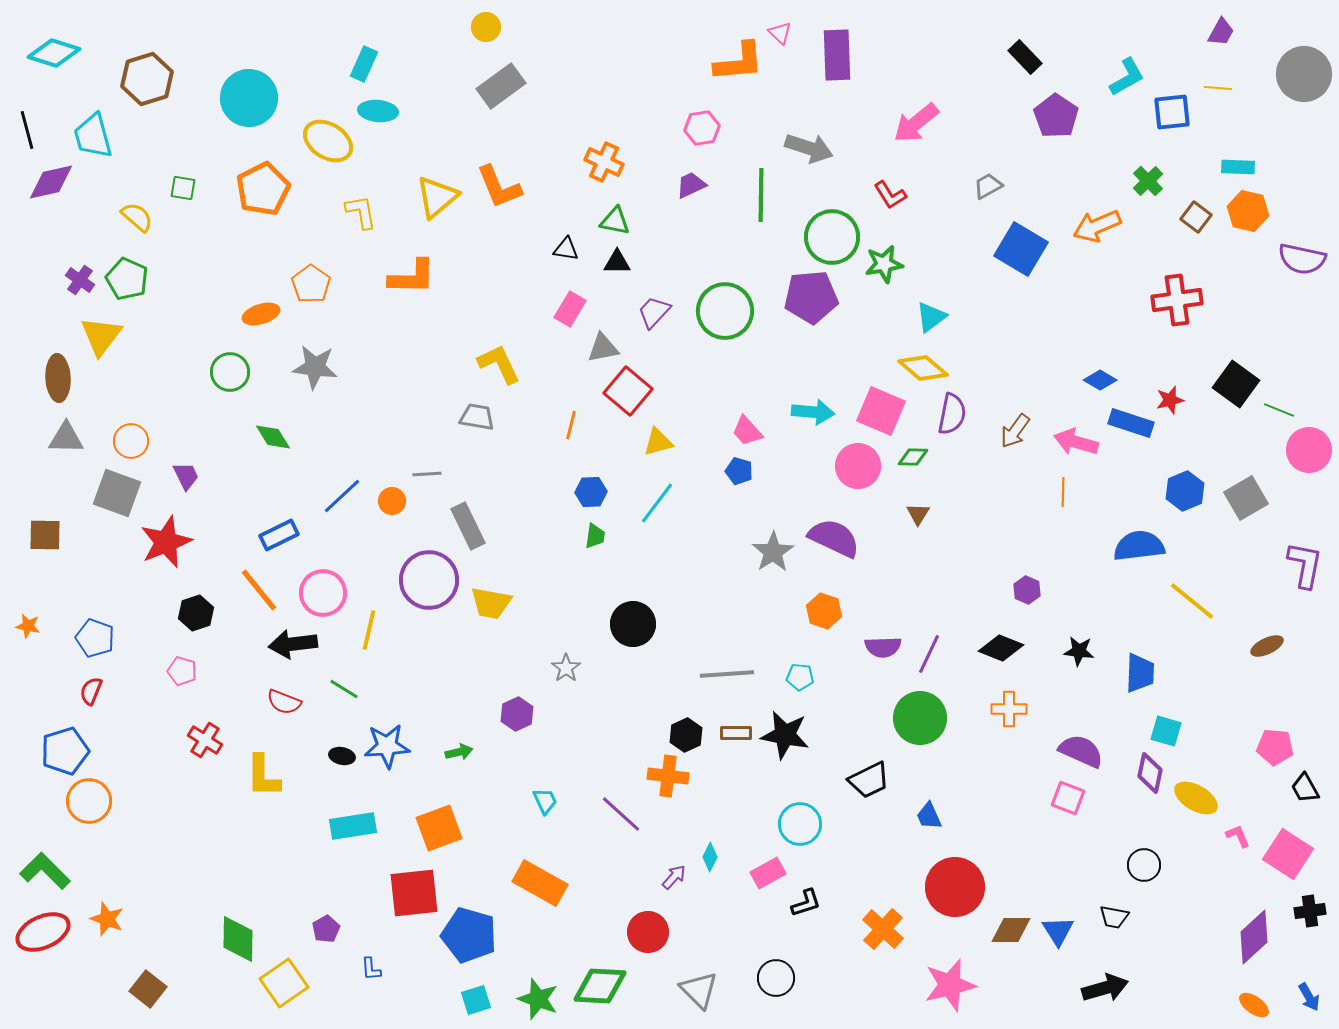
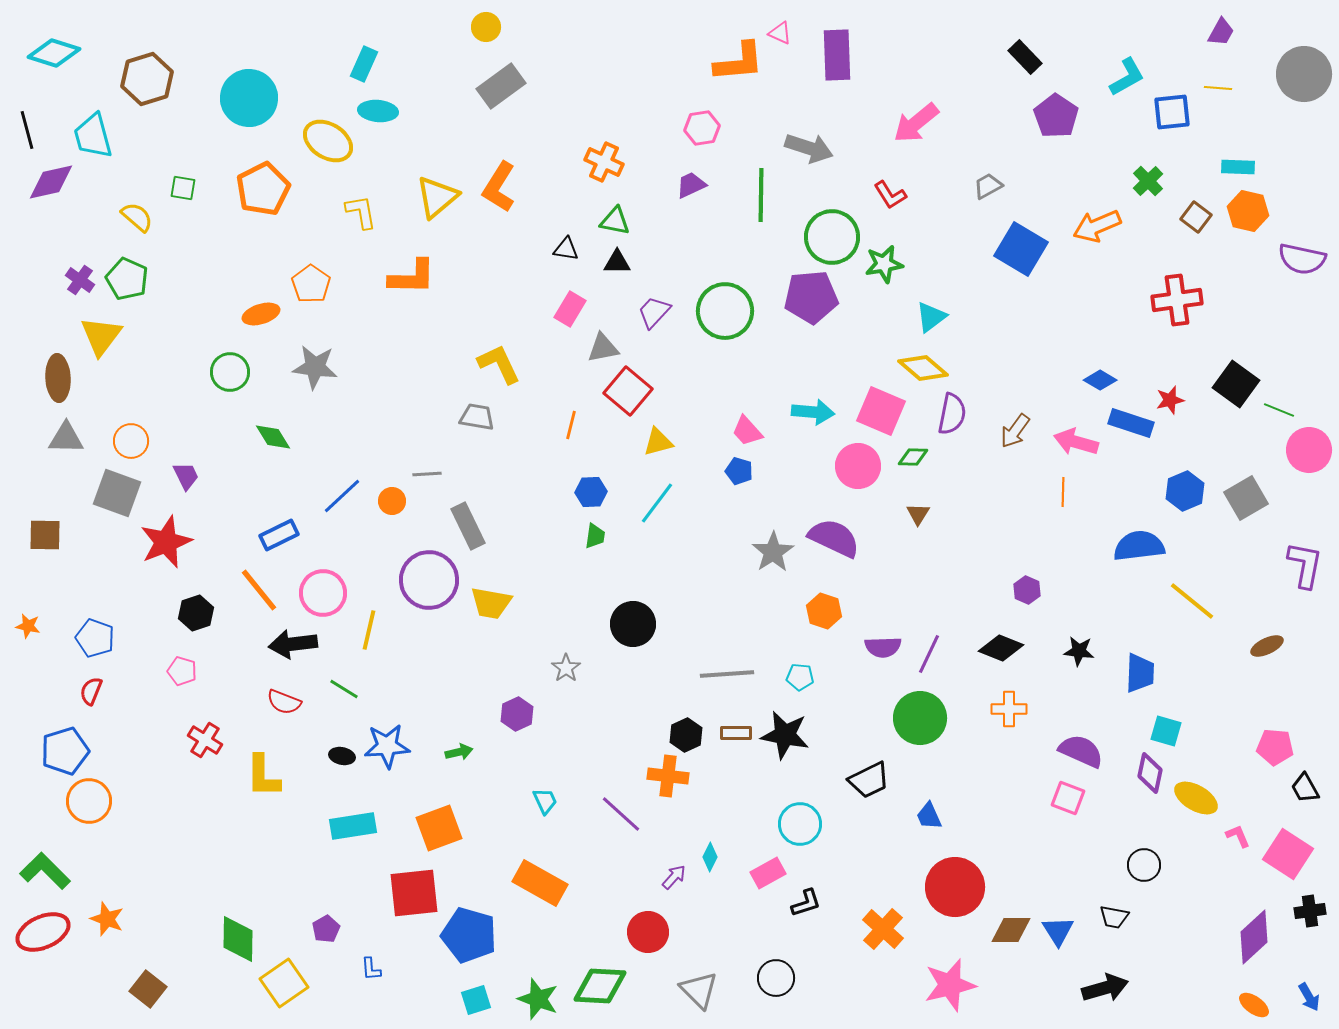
pink triangle at (780, 33): rotated 20 degrees counterclockwise
orange L-shape at (499, 187): rotated 54 degrees clockwise
